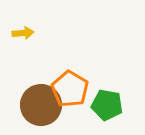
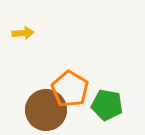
brown circle: moved 5 px right, 5 px down
